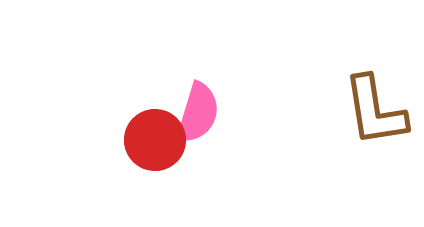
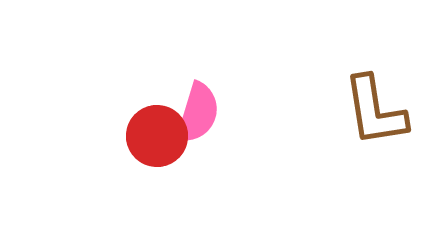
red circle: moved 2 px right, 4 px up
